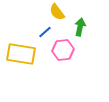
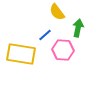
green arrow: moved 2 px left, 1 px down
blue line: moved 3 px down
pink hexagon: rotated 10 degrees clockwise
